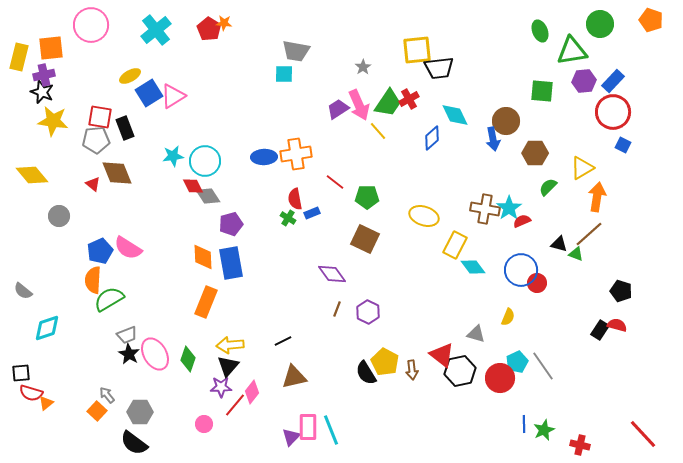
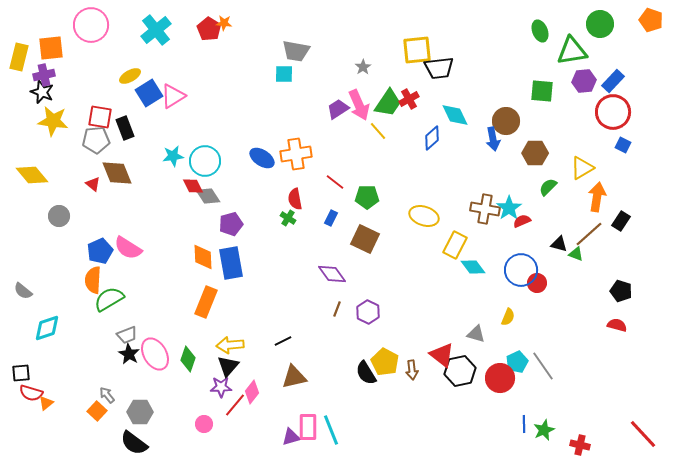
blue ellipse at (264, 157): moved 2 px left, 1 px down; rotated 35 degrees clockwise
blue rectangle at (312, 213): moved 19 px right, 5 px down; rotated 42 degrees counterclockwise
black rectangle at (600, 330): moved 21 px right, 109 px up
purple triangle at (291, 437): rotated 30 degrees clockwise
